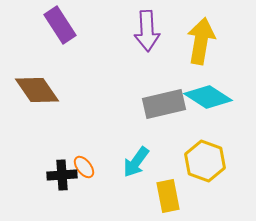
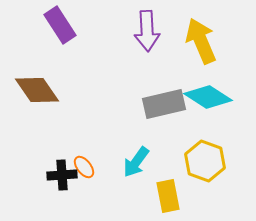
yellow arrow: rotated 33 degrees counterclockwise
